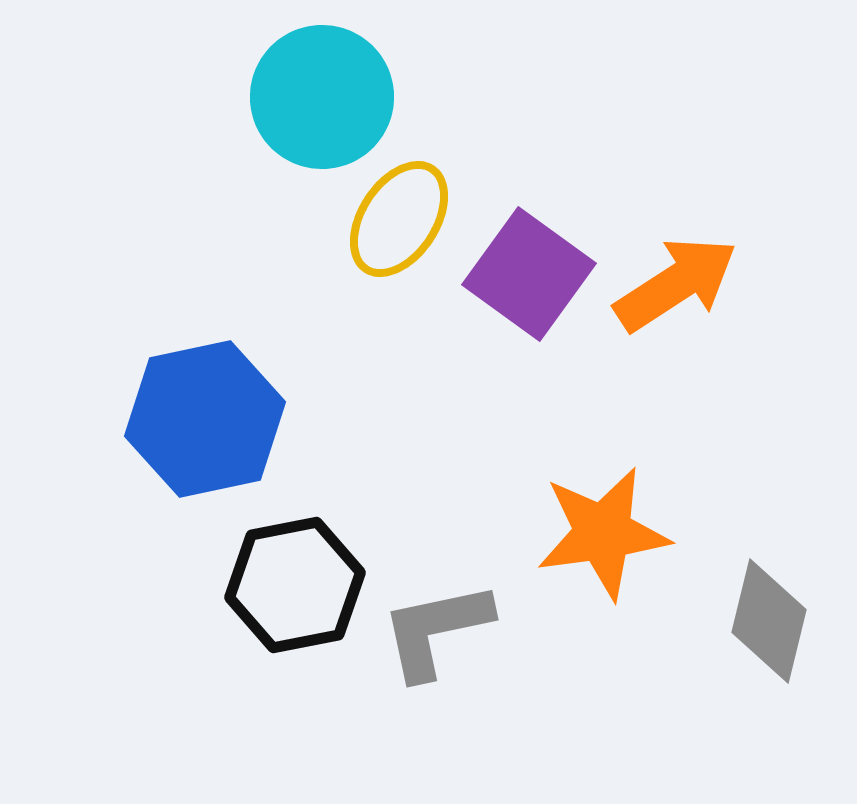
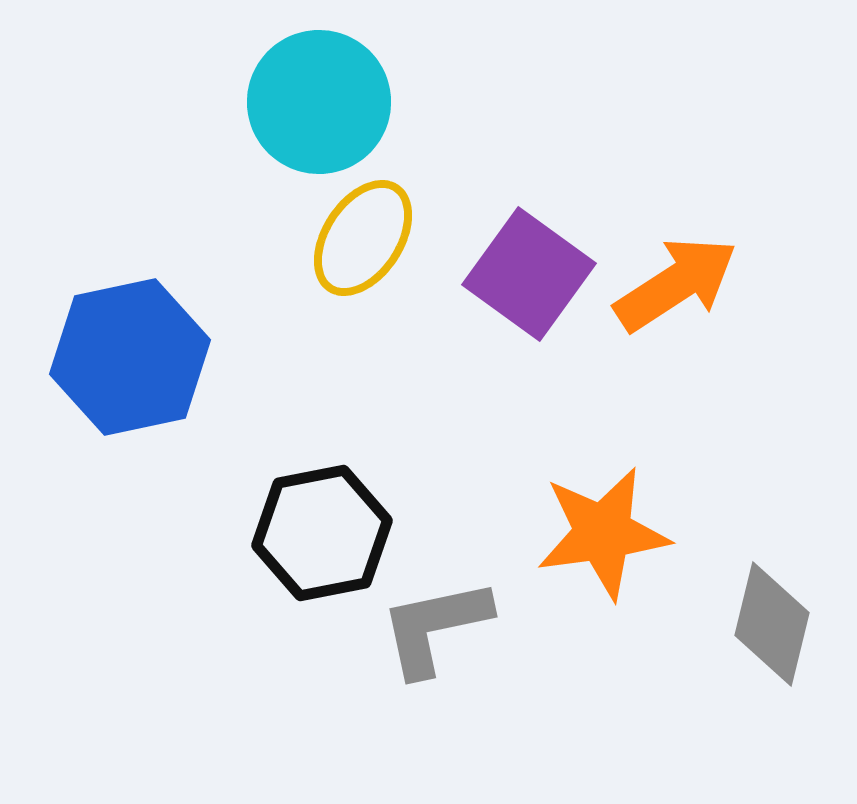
cyan circle: moved 3 px left, 5 px down
yellow ellipse: moved 36 px left, 19 px down
blue hexagon: moved 75 px left, 62 px up
black hexagon: moved 27 px right, 52 px up
gray diamond: moved 3 px right, 3 px down
gray L-shape: moved 1 px left, 3 px up
